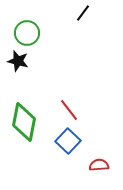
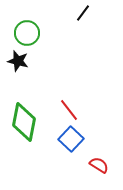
blue square: moved 3 px right, 2 px up
red semicircle: rotated 36 degrees clockwise
